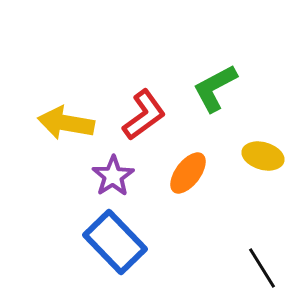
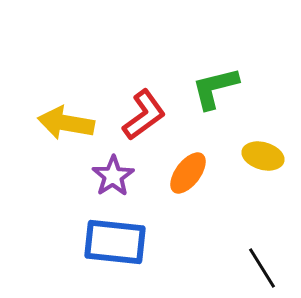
green L-shape: rotated 14 degrees clockwise
blue rectangle: rotated 40 degrees counterclockwise
